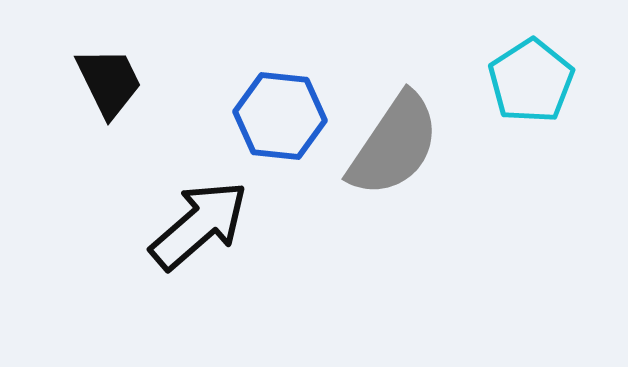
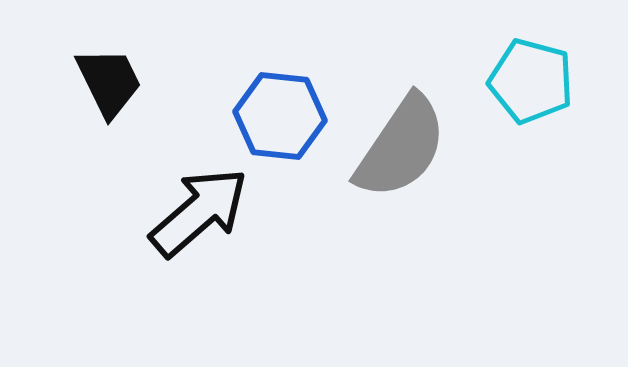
cyan pentagon: rotated 24 degrees counterclockwise
gray semicircle: moved 7 px right, 2 px down
black arrow: moved 13 px up
